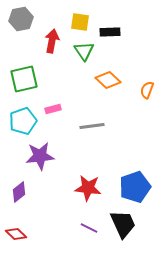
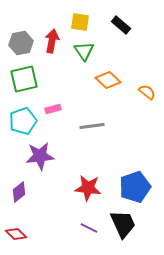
gray hexagon: moved 24 px down
black rectangle: moved 11 px right, 7 px up; rotated 42 degrees clockwise
orange semicircle: moved 2 px down; rotated 108 degrees clockwise
